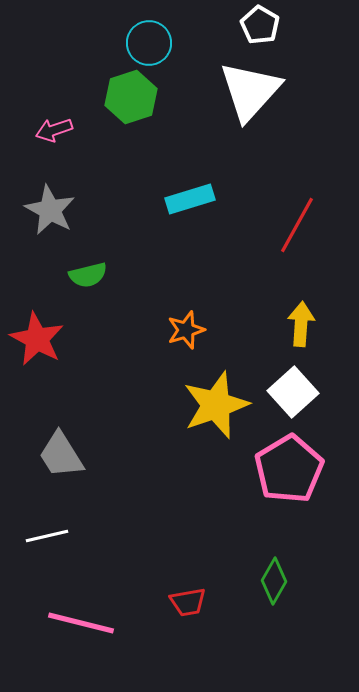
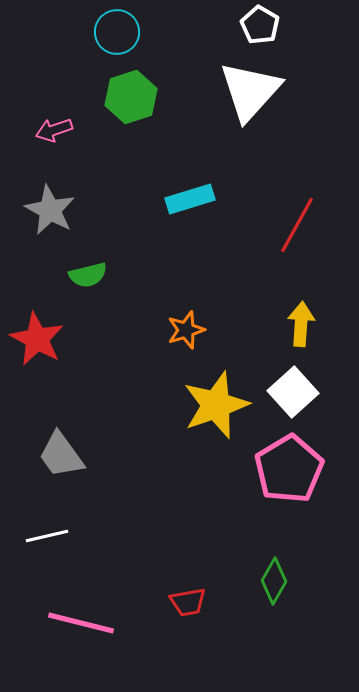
cyan circle: moved 32 px left, 11 px up
gray trapezoid: rotated 4 degrees counterclockwise
